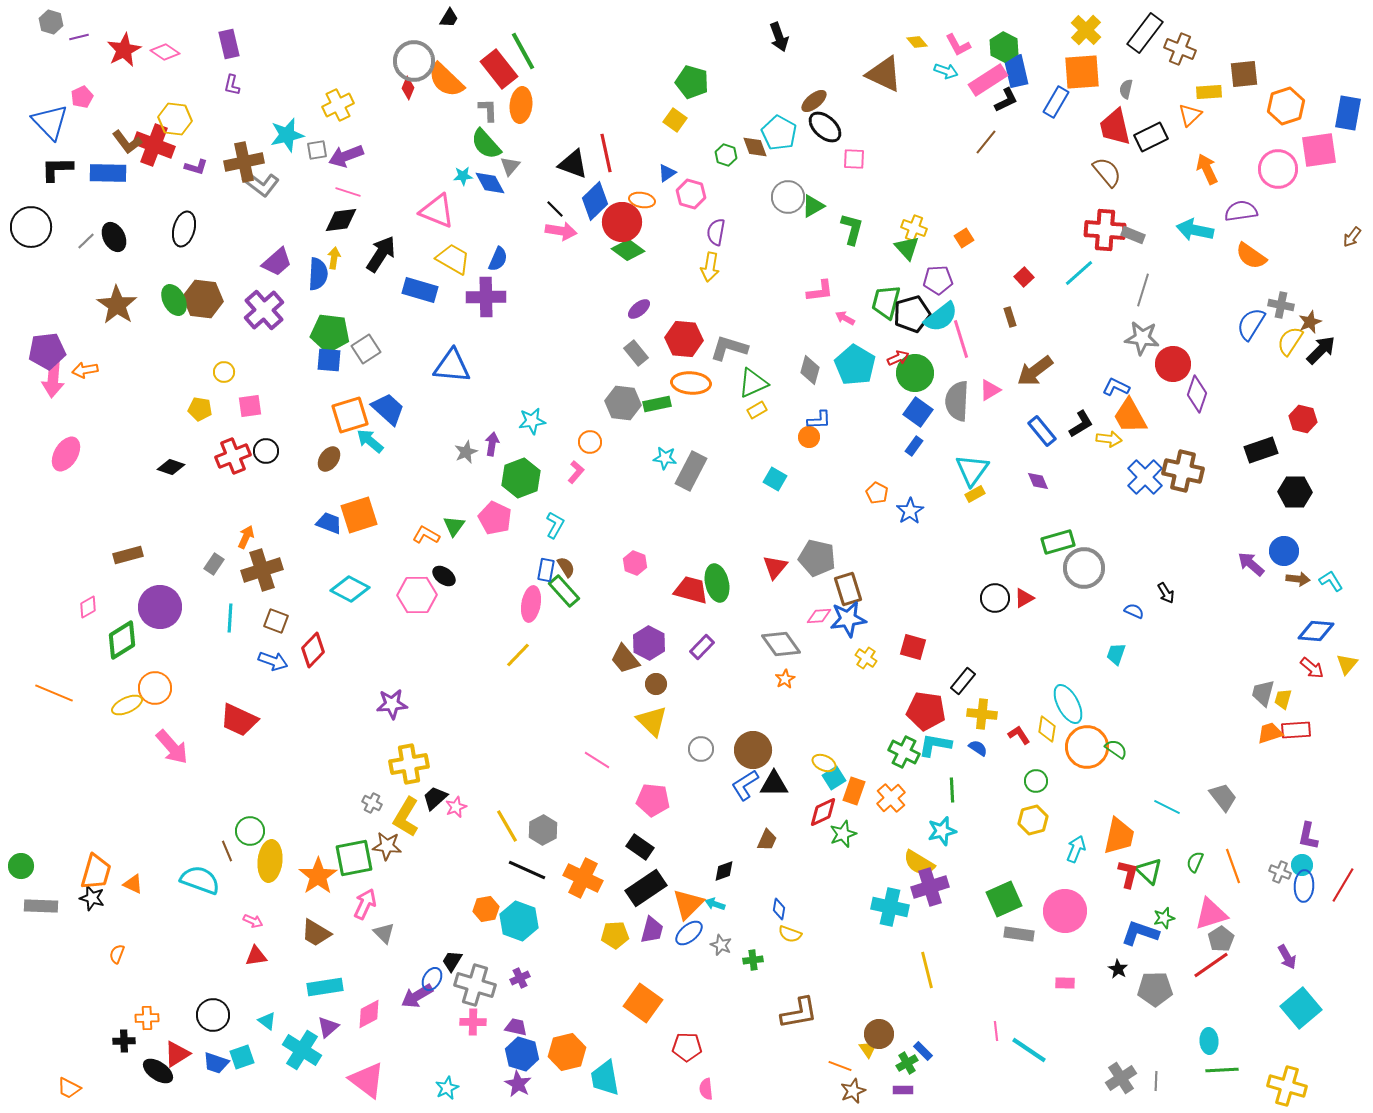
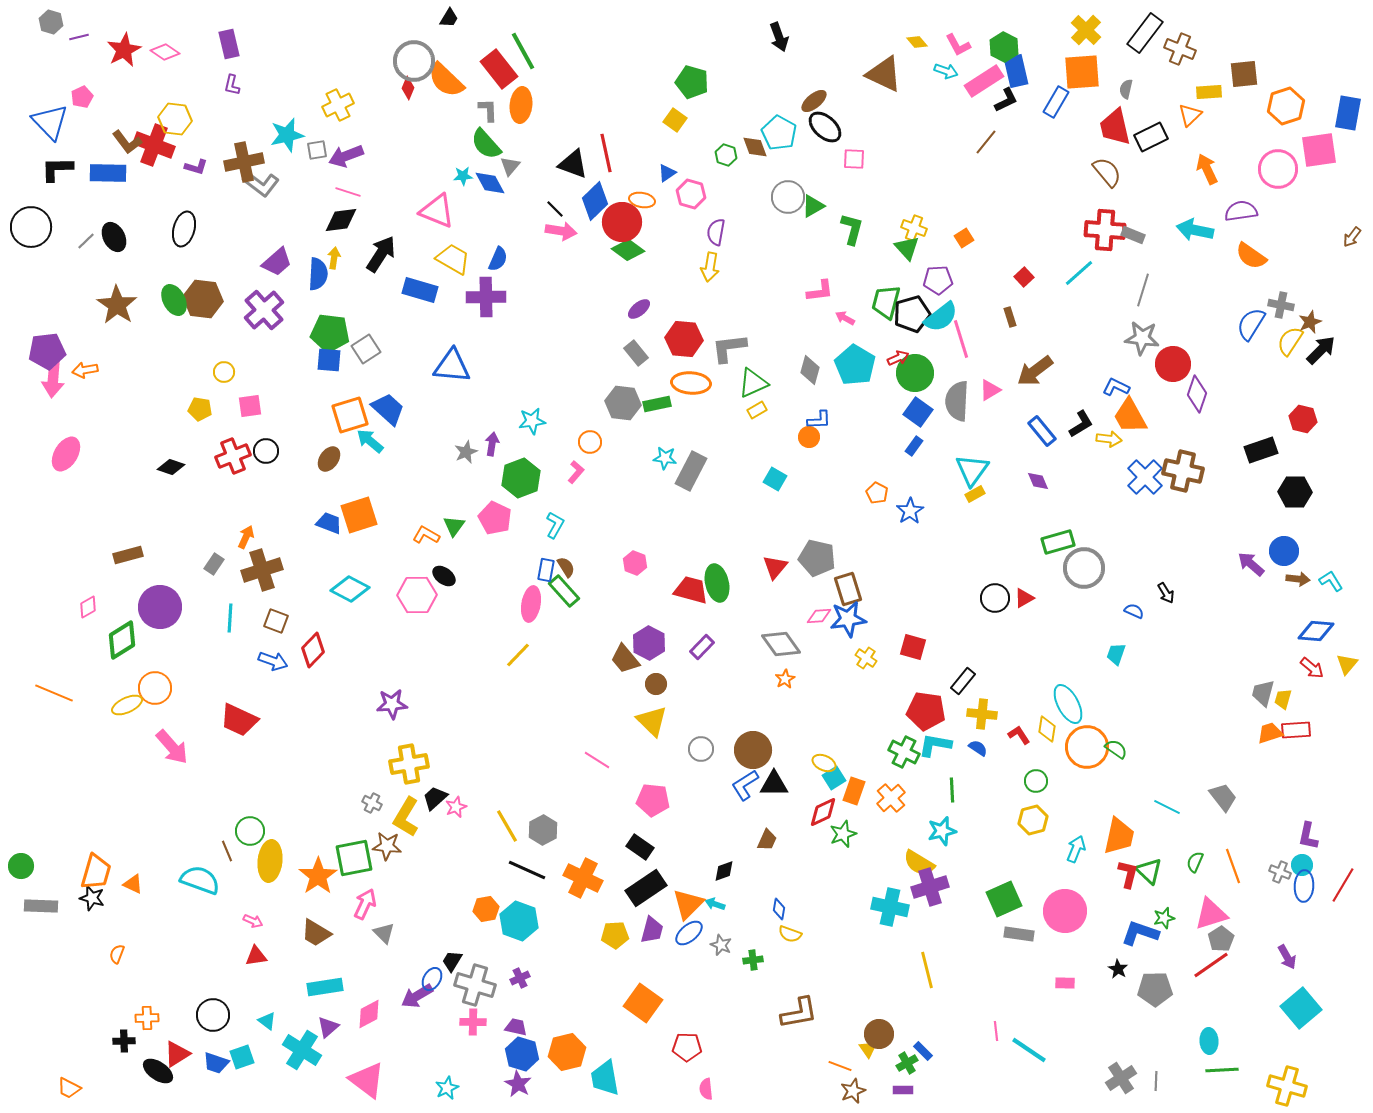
pink rectangle at (988, 80): moved 4 px left, 1 px down
gray L-shape at (729, 348): rotated 24 degrees counterclockwise
